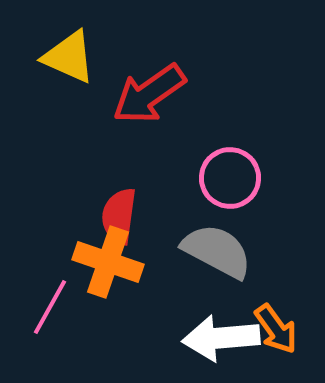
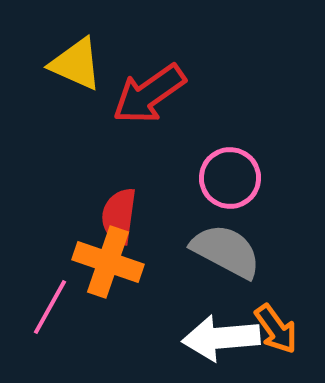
yellow triangle: moved 7 px right, 7 px down
gray semicircle: moved 9 px right
